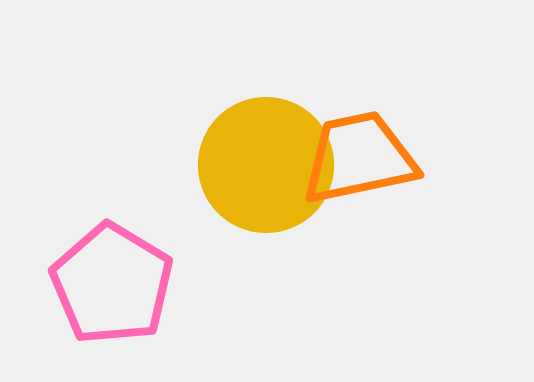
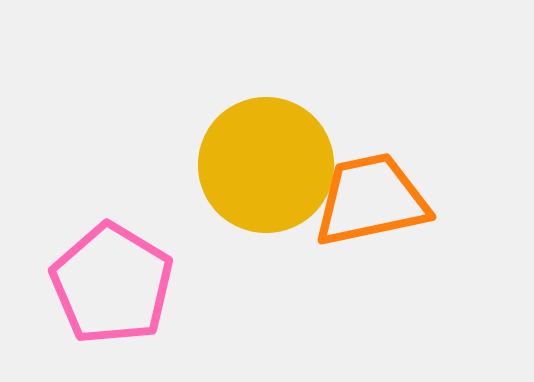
orange trapezoid: moved 12 px right, 42 px down
